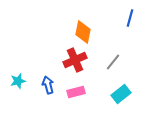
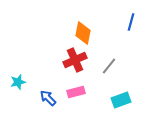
blue line: moved 1 px right, 4 px down
orange diamond: moved 1 px down
gray line: moved 4 px left, 4 px down
cyan star: moved 1 px down
blue arrow: moved 13 px down; rotated 30 degrees counterclockwise
cyan rectangle: moved 6 px down; rotated 18 degrees clockwise
